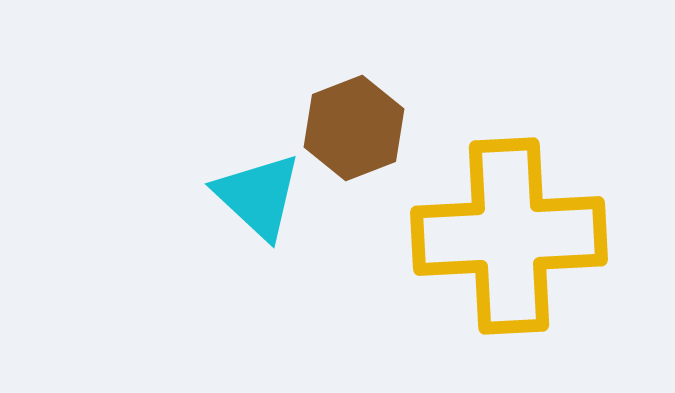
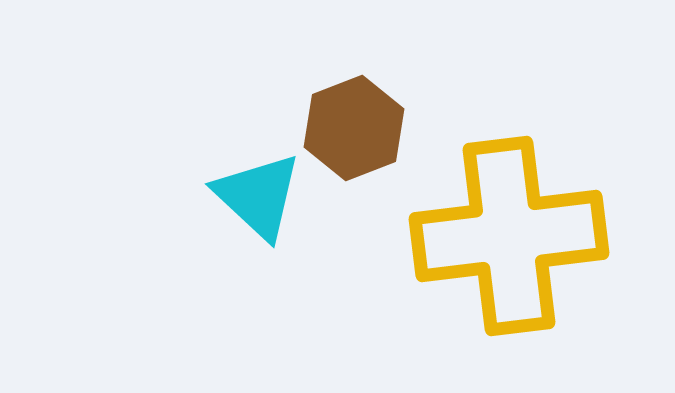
yellow cross: rotated 4 degrees counterclockwise
